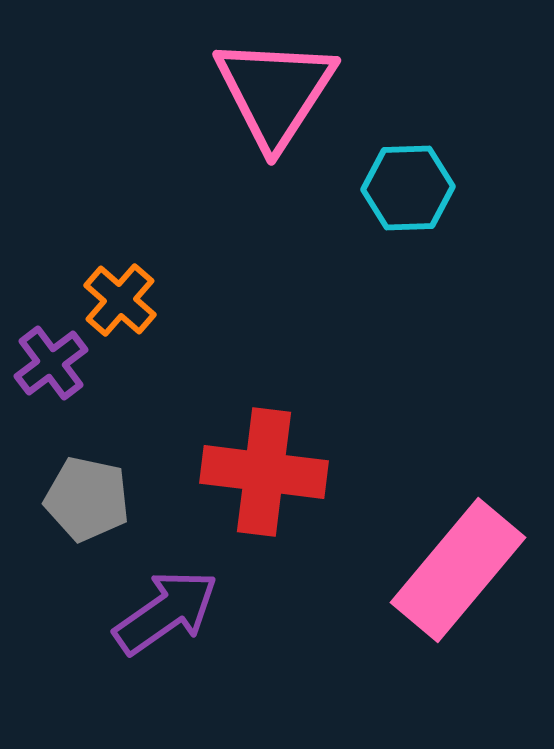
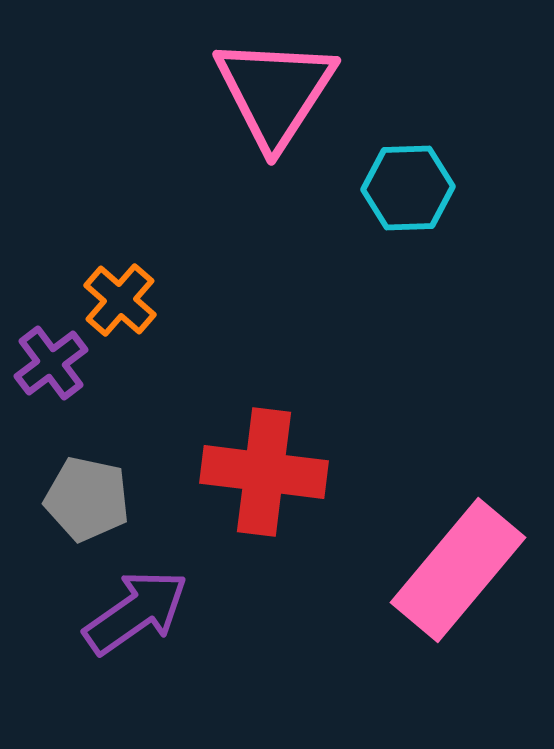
purple arrow: moved 30 px left
